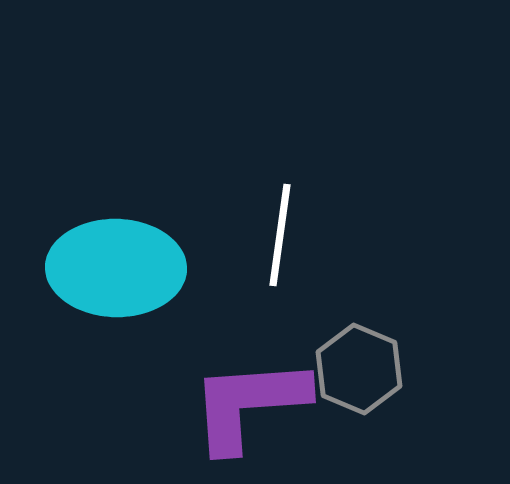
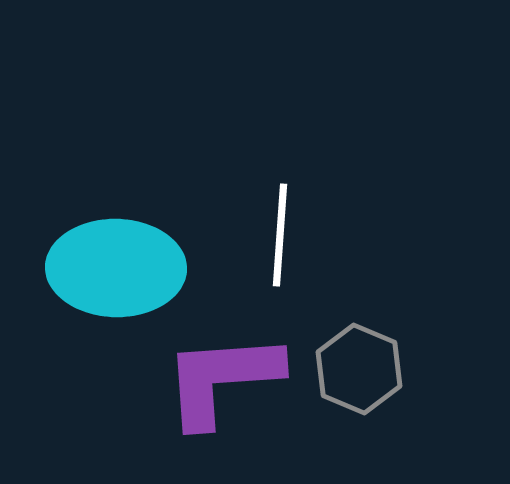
white line: rotated 4 degrees counterclockwise
purple L-shape: moved 27 px left, 25 px up
